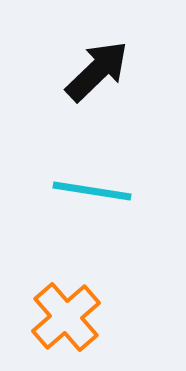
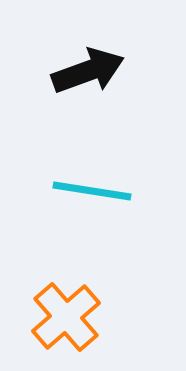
black arrow: moved 9 px left; rotated 24 degrees clockwise
